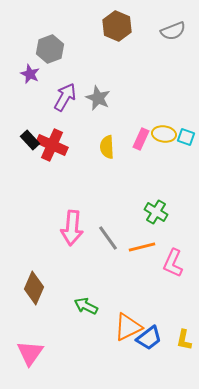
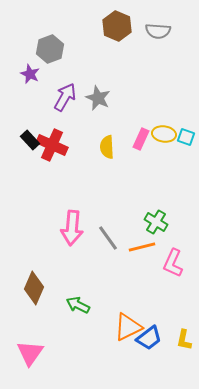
gray semicircle: moved 15 px left; rotated 25 degrees clockwise
green cross: moved 10 px down
green arrow: moved 8 px left, 1 px up
